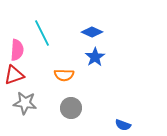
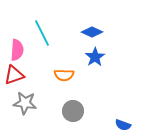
gray circle: moved 2 px right, 3 px down
